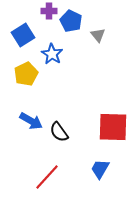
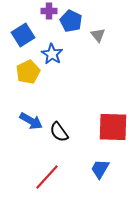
yellow pentagon: moved 2 px right, 2 px up
